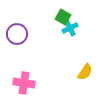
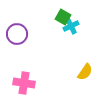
cyan cross: moved 1 px right, 2 px up
